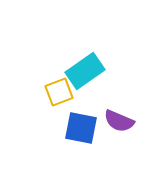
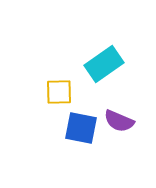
cyan rectangle: moved 19 px right, 7 px up
yellow square: rotated 20 degrees clockwise
